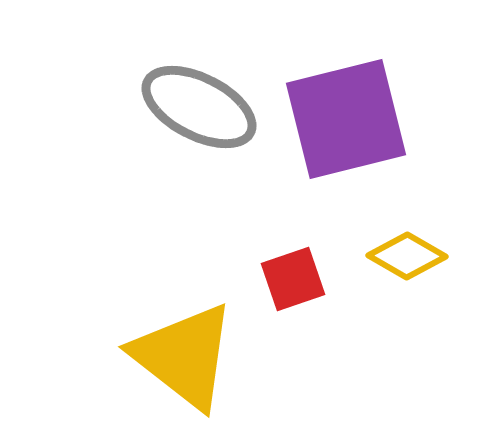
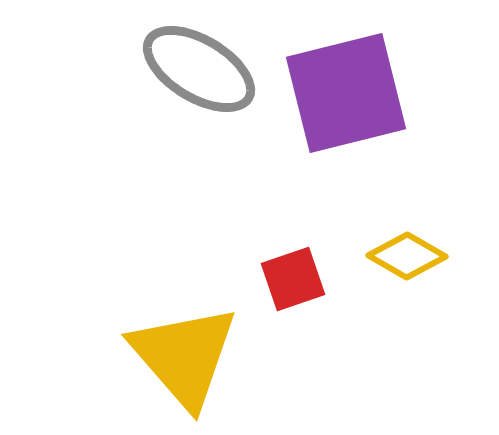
gray ellipse: moved 38 px up; rotated 4 degrees clockwise
purple square: moved 26 px up
yellow triangle: rotated 11 degrees clockwise
